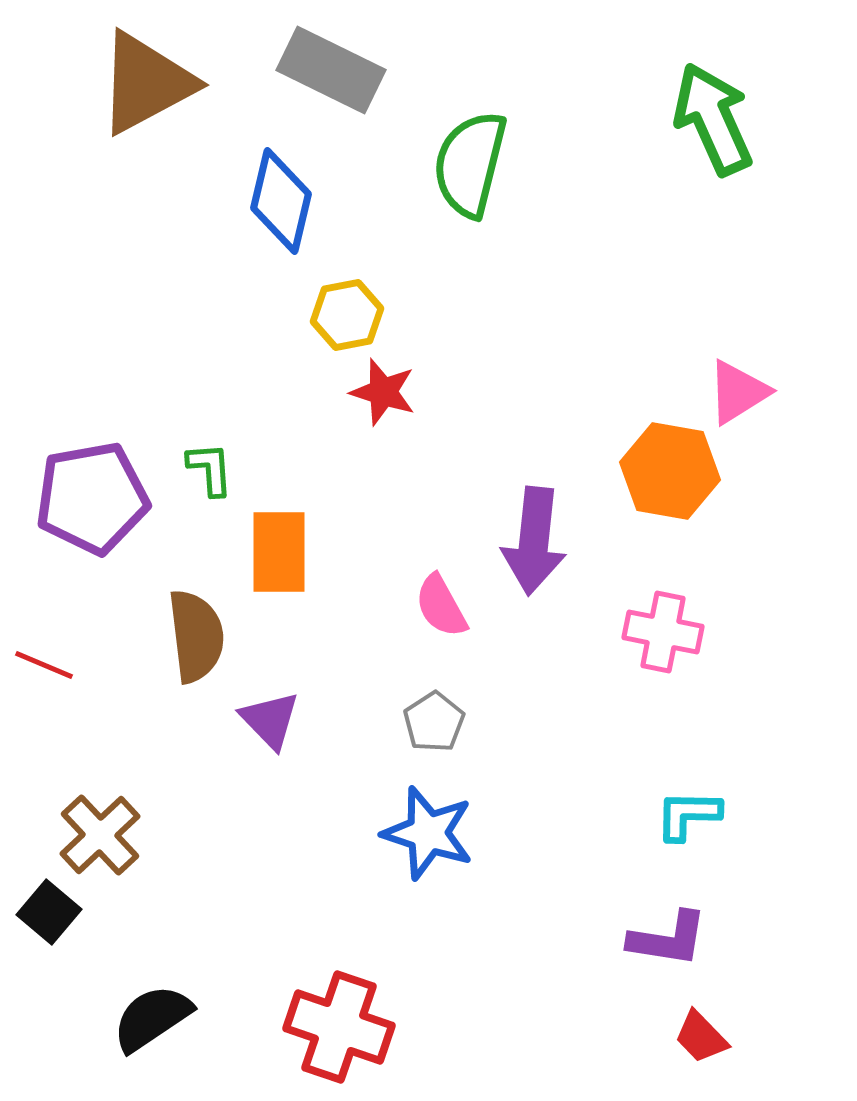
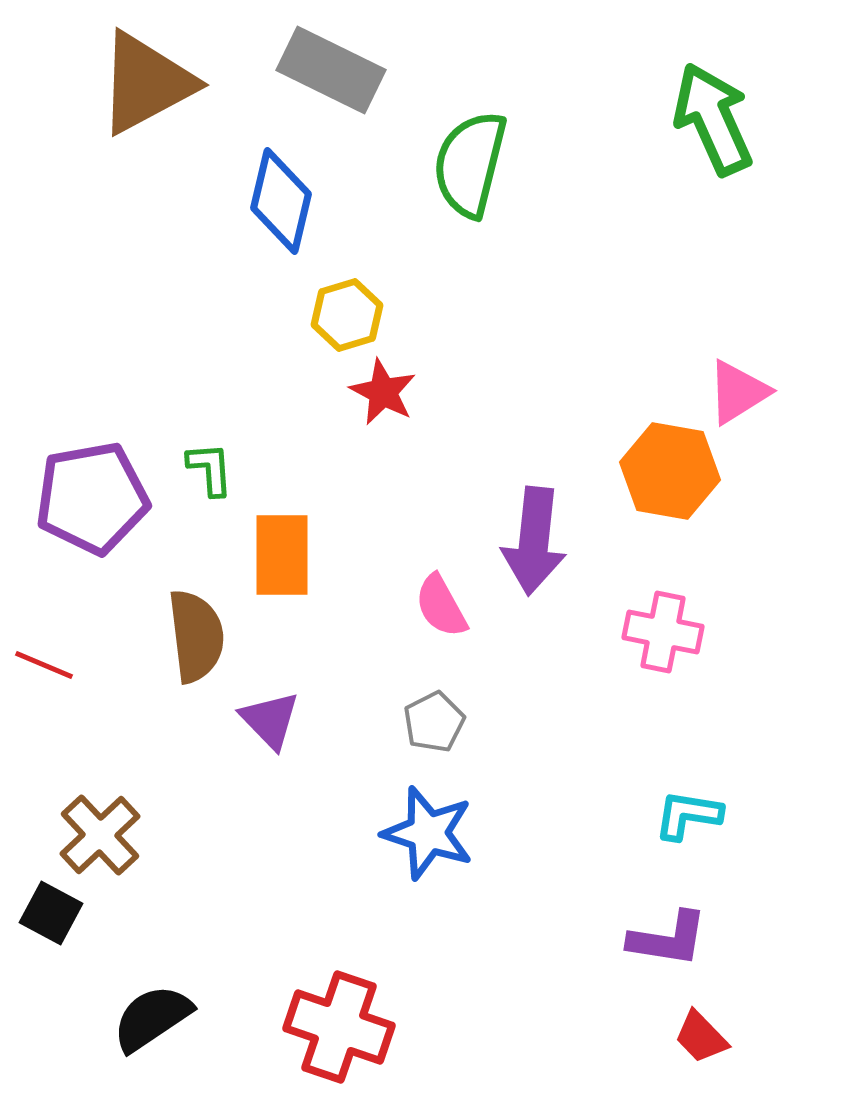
yellow hexagon: rotated 6 degrees counterclockwise
red star: rotated 10 degrees clockwise
orange rectangle: moved 3 px right, 3 px down
gray pentagon: rotated 6 degrees clockwise
cyan L-shape: rotated 8 degrees clockwise
black square: moved 2 px right, 1 px down; rotated 12 degrees counterclockwise
